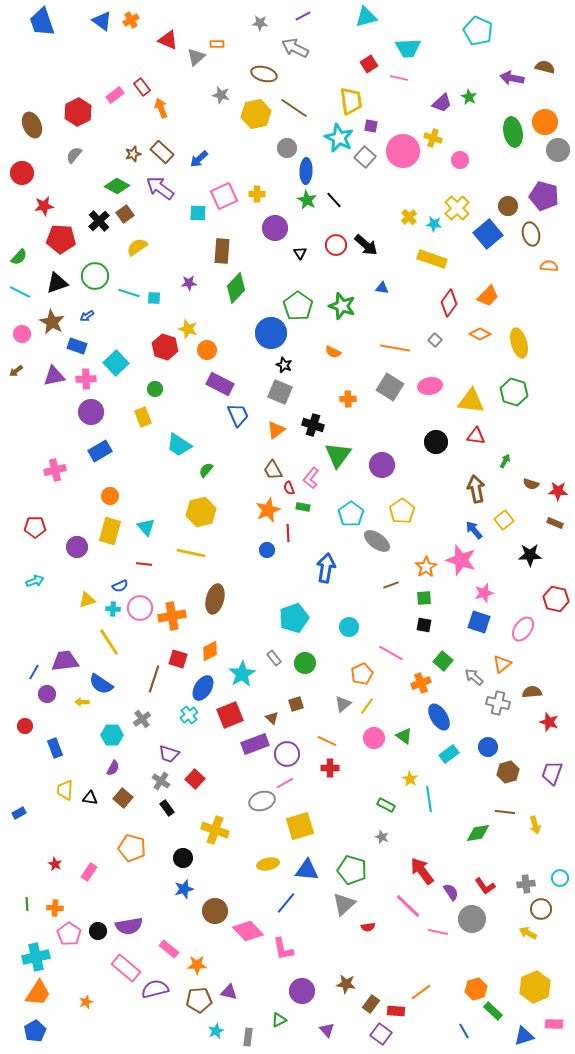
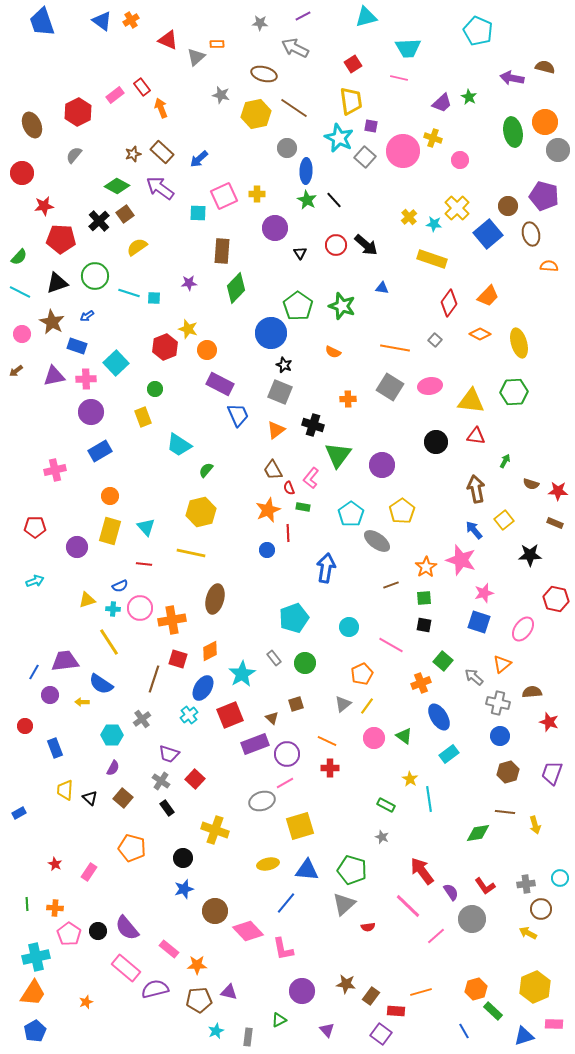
red square at (369, 64): moved 16 px left
red hexagon at (165, 347): rotated 20 degrees clockwise
green hexagon at (514, 392): rotated 20 degrees counterclockwise
orange cross at (172, 616): moved 4 px down
pink line at (391, 653): moved 8 px up
purple circle at (47, 694): moved 3 px right, 1 px down
blue circle at (488, 747): moved 12 px right, 11 px up
black triangle at (90, 798): rotated 35 degrees clockwise
purple semicircle at (129, 926): moved 2 px left, 2 px down; rotated 60 degrees clockwise
pink line at (438, 932): moved 2 px left, 4 px down; rotated 54 degrees counterclockwise
orange line at (421, 992): rotated 20 degrees clockwise
orange trapezoid at (38, 993): moved 5 px left
brown rectangle at (371, 1004): moved 8 px up
